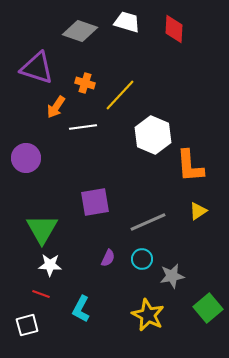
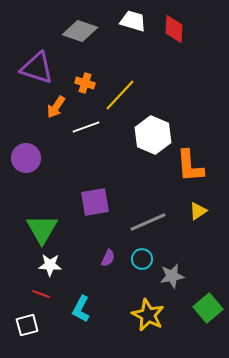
white trapezoid: moved 6 px right, 1 px up
white line: moved 3 px right; rotated 12 degrees counterclockwise
